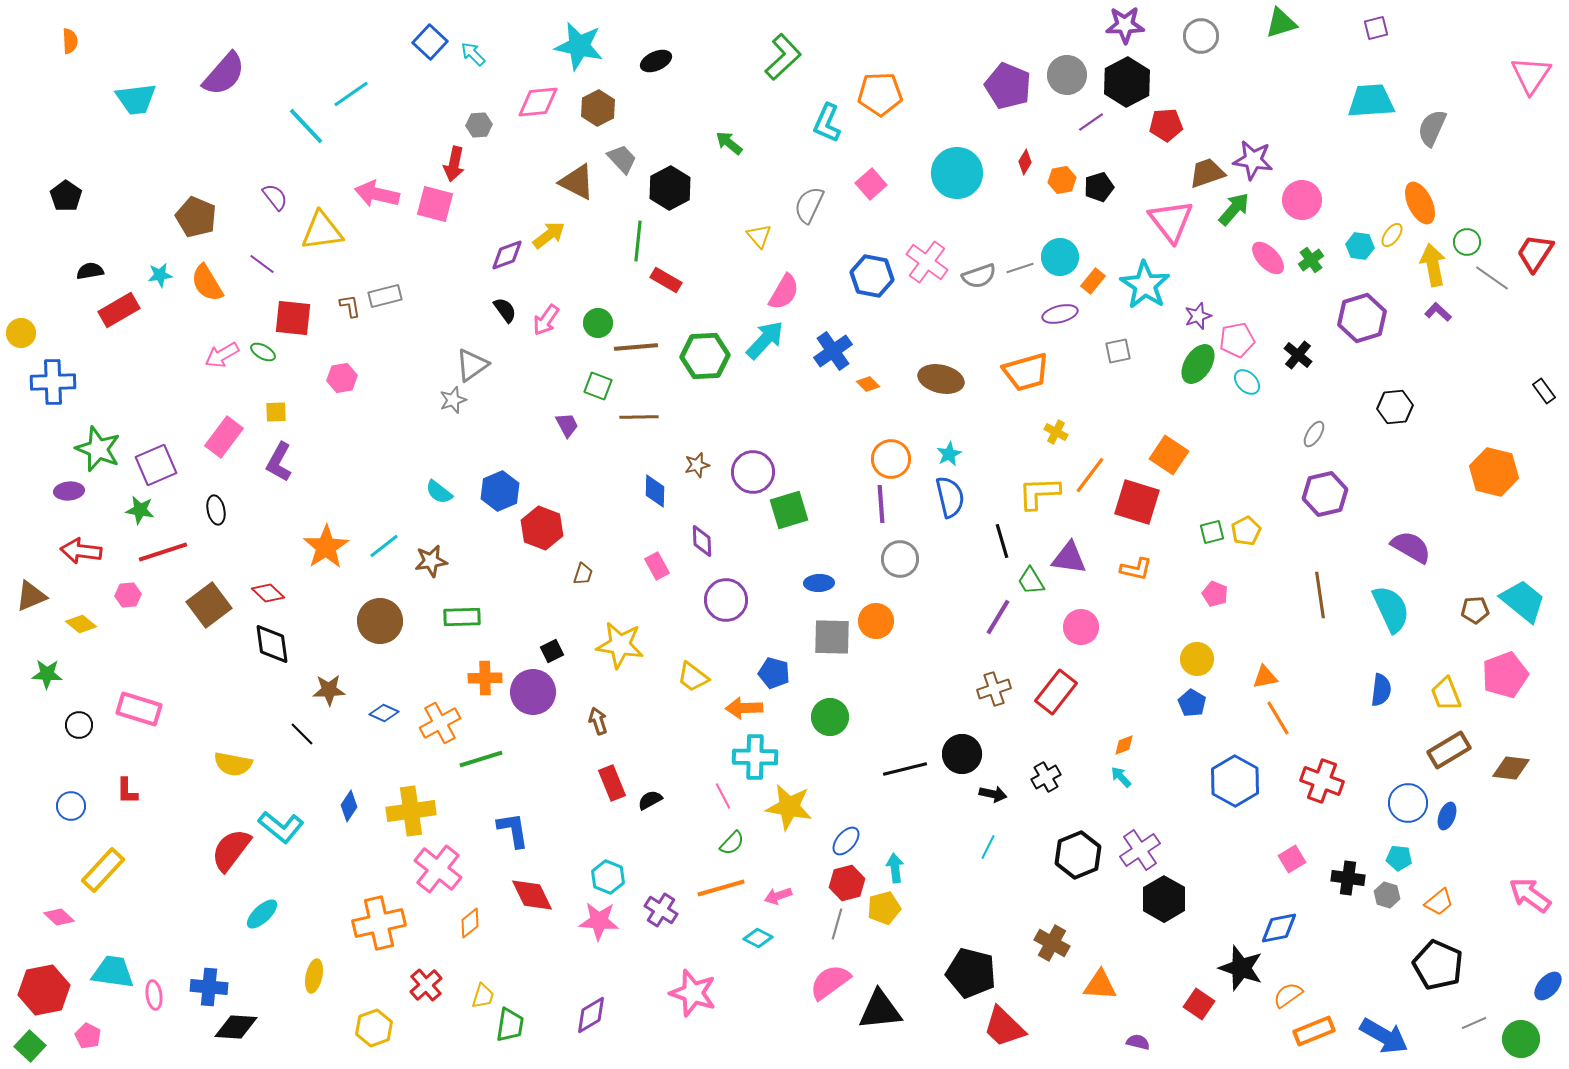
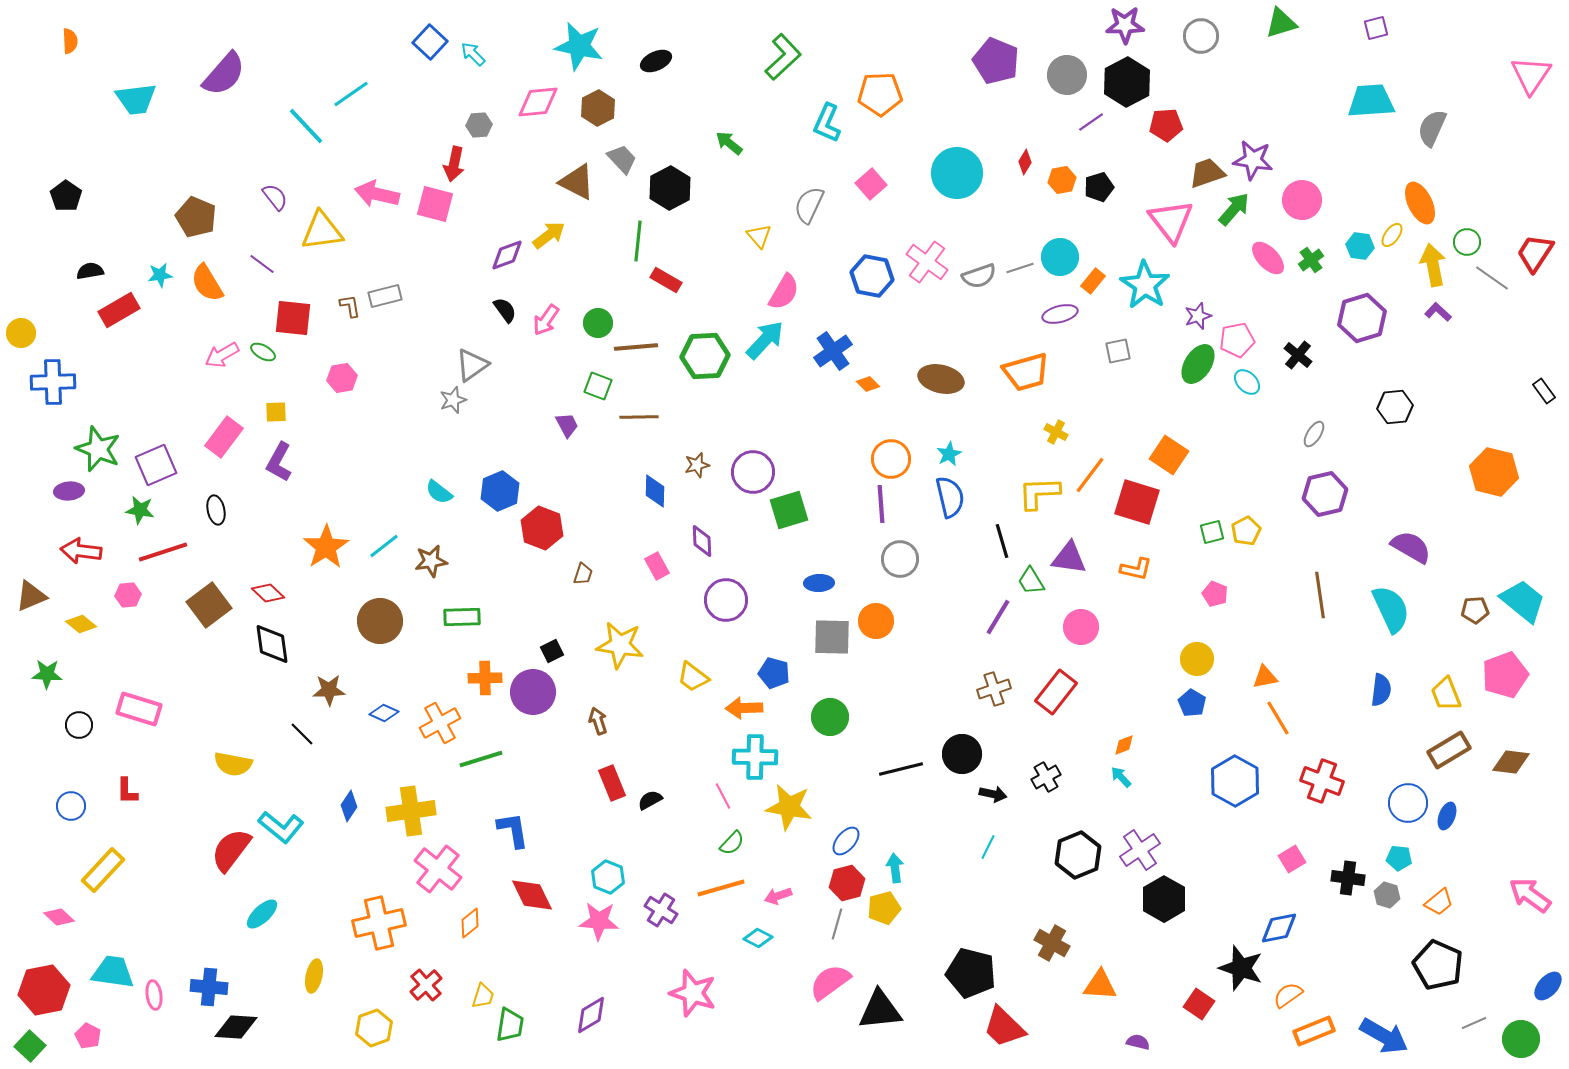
purple pentagon at (1008, 86): moved 12 px left, 25 px up
brown diamond at (1511, 768): moved 6 px up
black line at (905, 769): moved 4 px left
